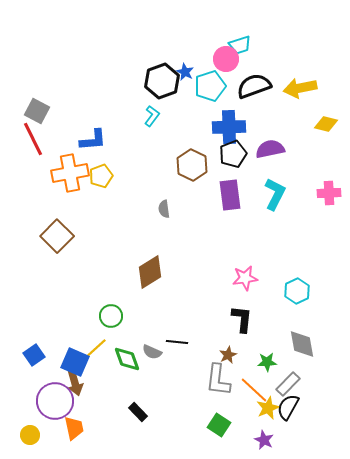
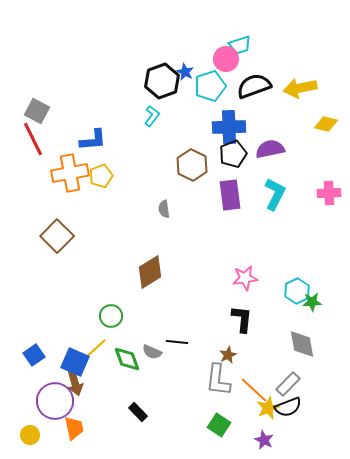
green star at (267, 362): moved 45 px right, 60 px up
black semicircle at (288, 407): rotated 140 degrees counterclockwise
